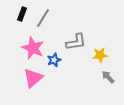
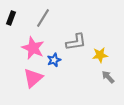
black rectangle: moved 11 px left, 4 px down
